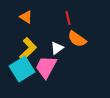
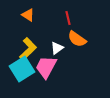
orange triangle: moved 2 px right, 2 px up
